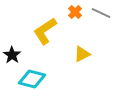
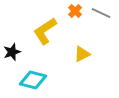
orange cross: moved 1 px up
black star: moved 3 px up; rotated 18 degrees clockwise
cyan diamond: moved 1 px right, 1 px down
